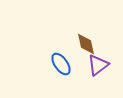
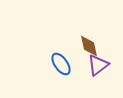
brown diamond: moved 3 px right, 2 px down
